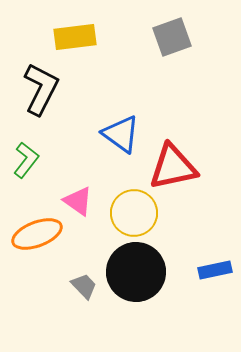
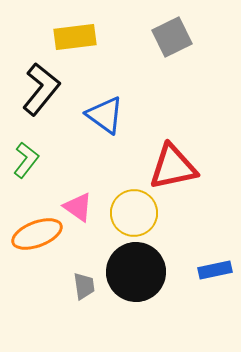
gray square: rotated 6 degrees counterclockwise
black L-shape: rotated 12 degrees clockwise
blue triangle: moved 16 px left, 19 px up
pink triangle: moved 6 px down
gray trapezoid: rotated 36 degrees clockwise
